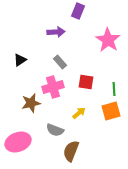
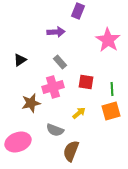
green line: moved 2 px left
